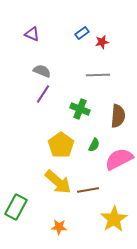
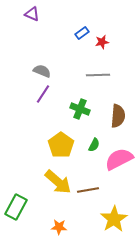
purple triangle: moved 20 px up
